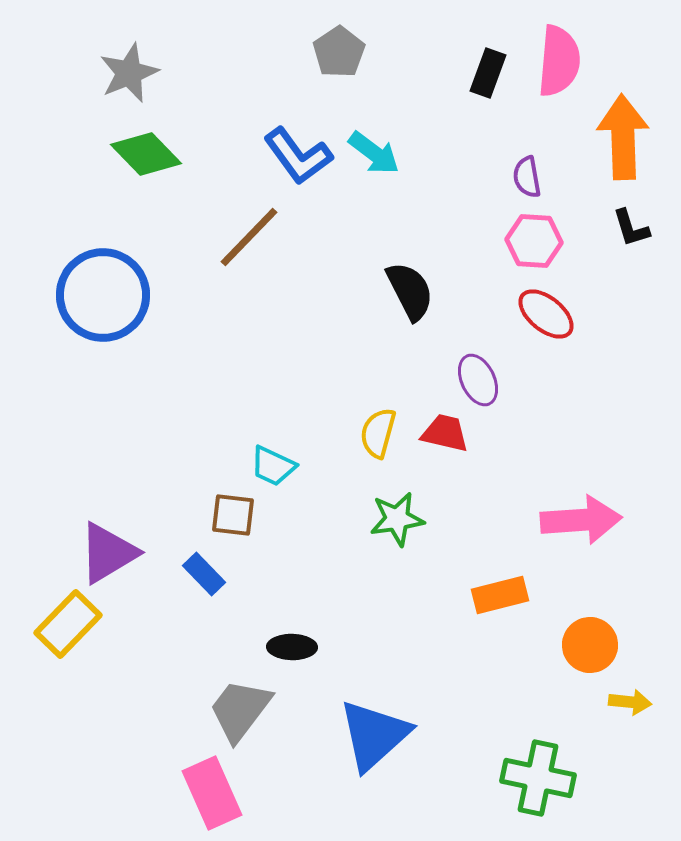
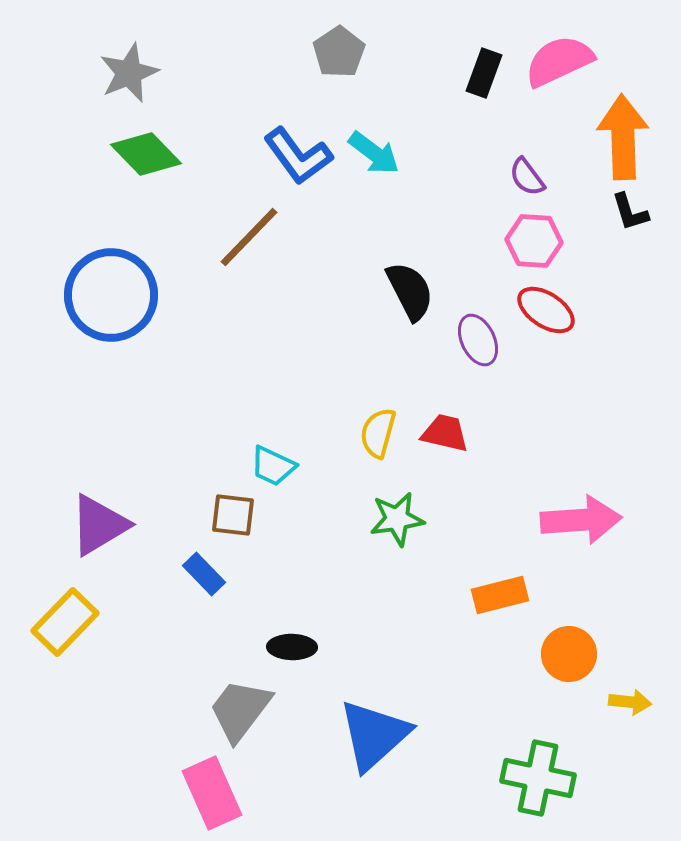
pink semicircle: rotated 120 degrees counterclockwise
black rectangle: moved 4 px left
purple semicircle: rotated 27 degrees counterclockwise
black L-shape: moved 1 px left, 16 px up
blue circle: moved 8 px right
red ellipse: moved 4 px up; rotated 6 degrees counterclockwise
purple ellipse: moved 40 px up
purple triangle: moved 9 px left, 28 px up
yellow rectangle: moved 3 px left, 2 px up
orange circle: moved 21 px left, 9 px down
